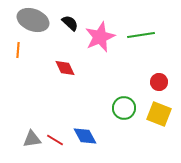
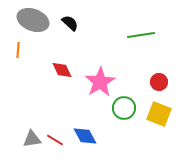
pink star: moved 45 px down; rotated 8 degrees counterclockwise
red diamond: moved 3 px left, 2 px down
